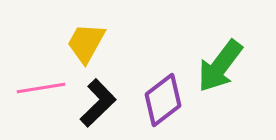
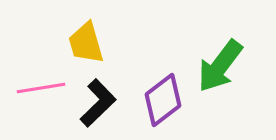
yellow trapezoid: rotated 45 degrees counterclockwise
